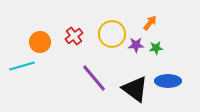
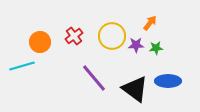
yellow circle: moved 2 px down
